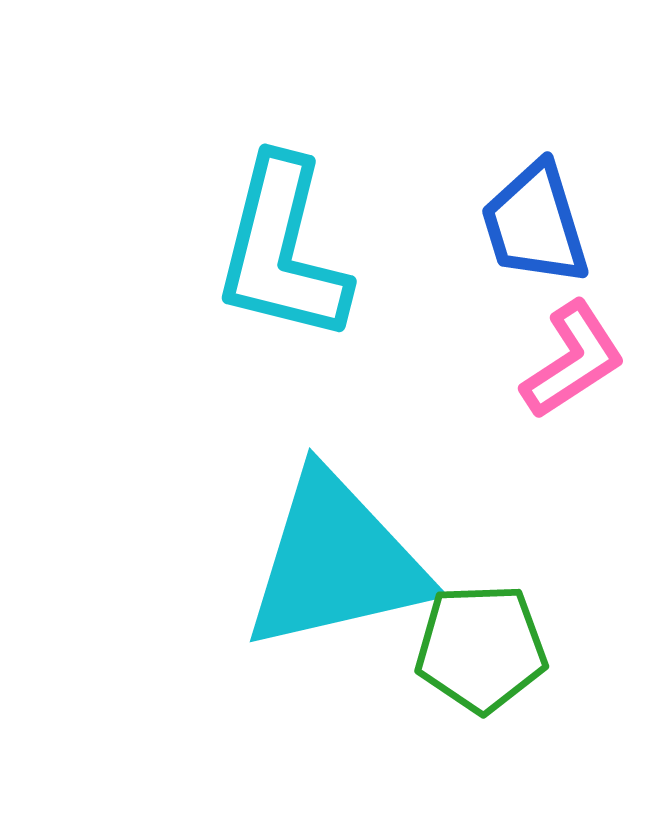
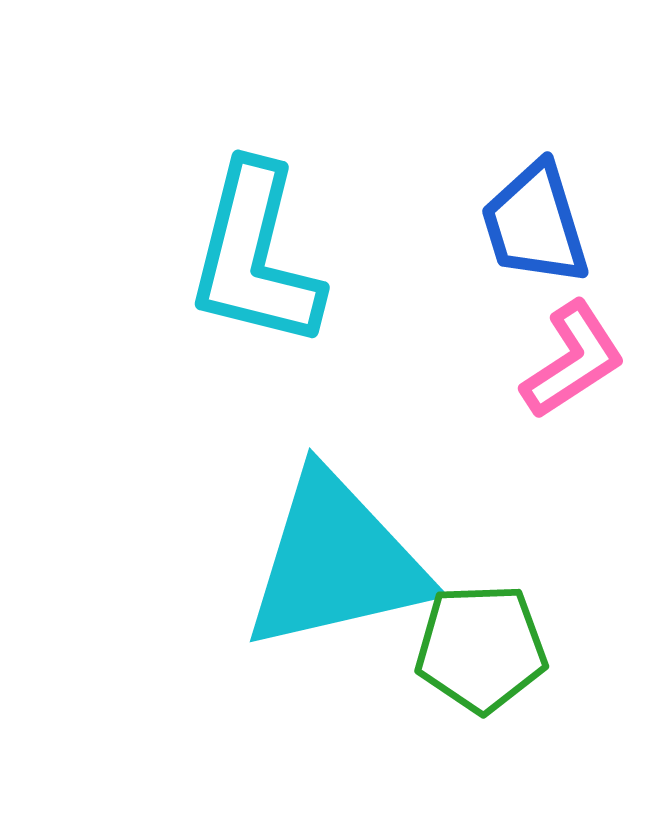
cyan L-shape: moved 27 px left, 6 px down
